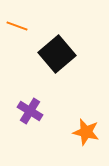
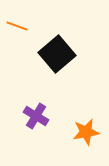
purple cross: moved 6 px right, 5 px down
orange star: rotated 24 degrees counterclockwise
